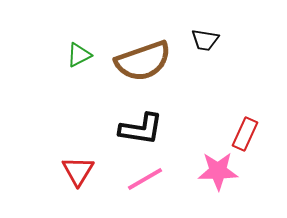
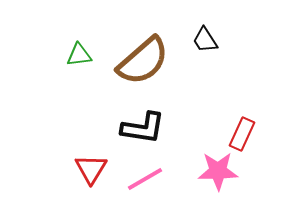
black trapezoid: rotated 48 degrees clockwise
green triangle: rotated 20 degrees clockwise
brown semicircle: rotated 22 degrees counterclockwise
black L-shape: moved 2 px right, 1 px up
red rectangle: moved 3 px left
red triangle: moved 13 px right, 2 px up
